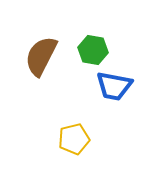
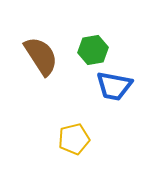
green hexagon: rotated 20 degrees counterclockwise
brown semicircle: rotated 120 degrees clockwise
